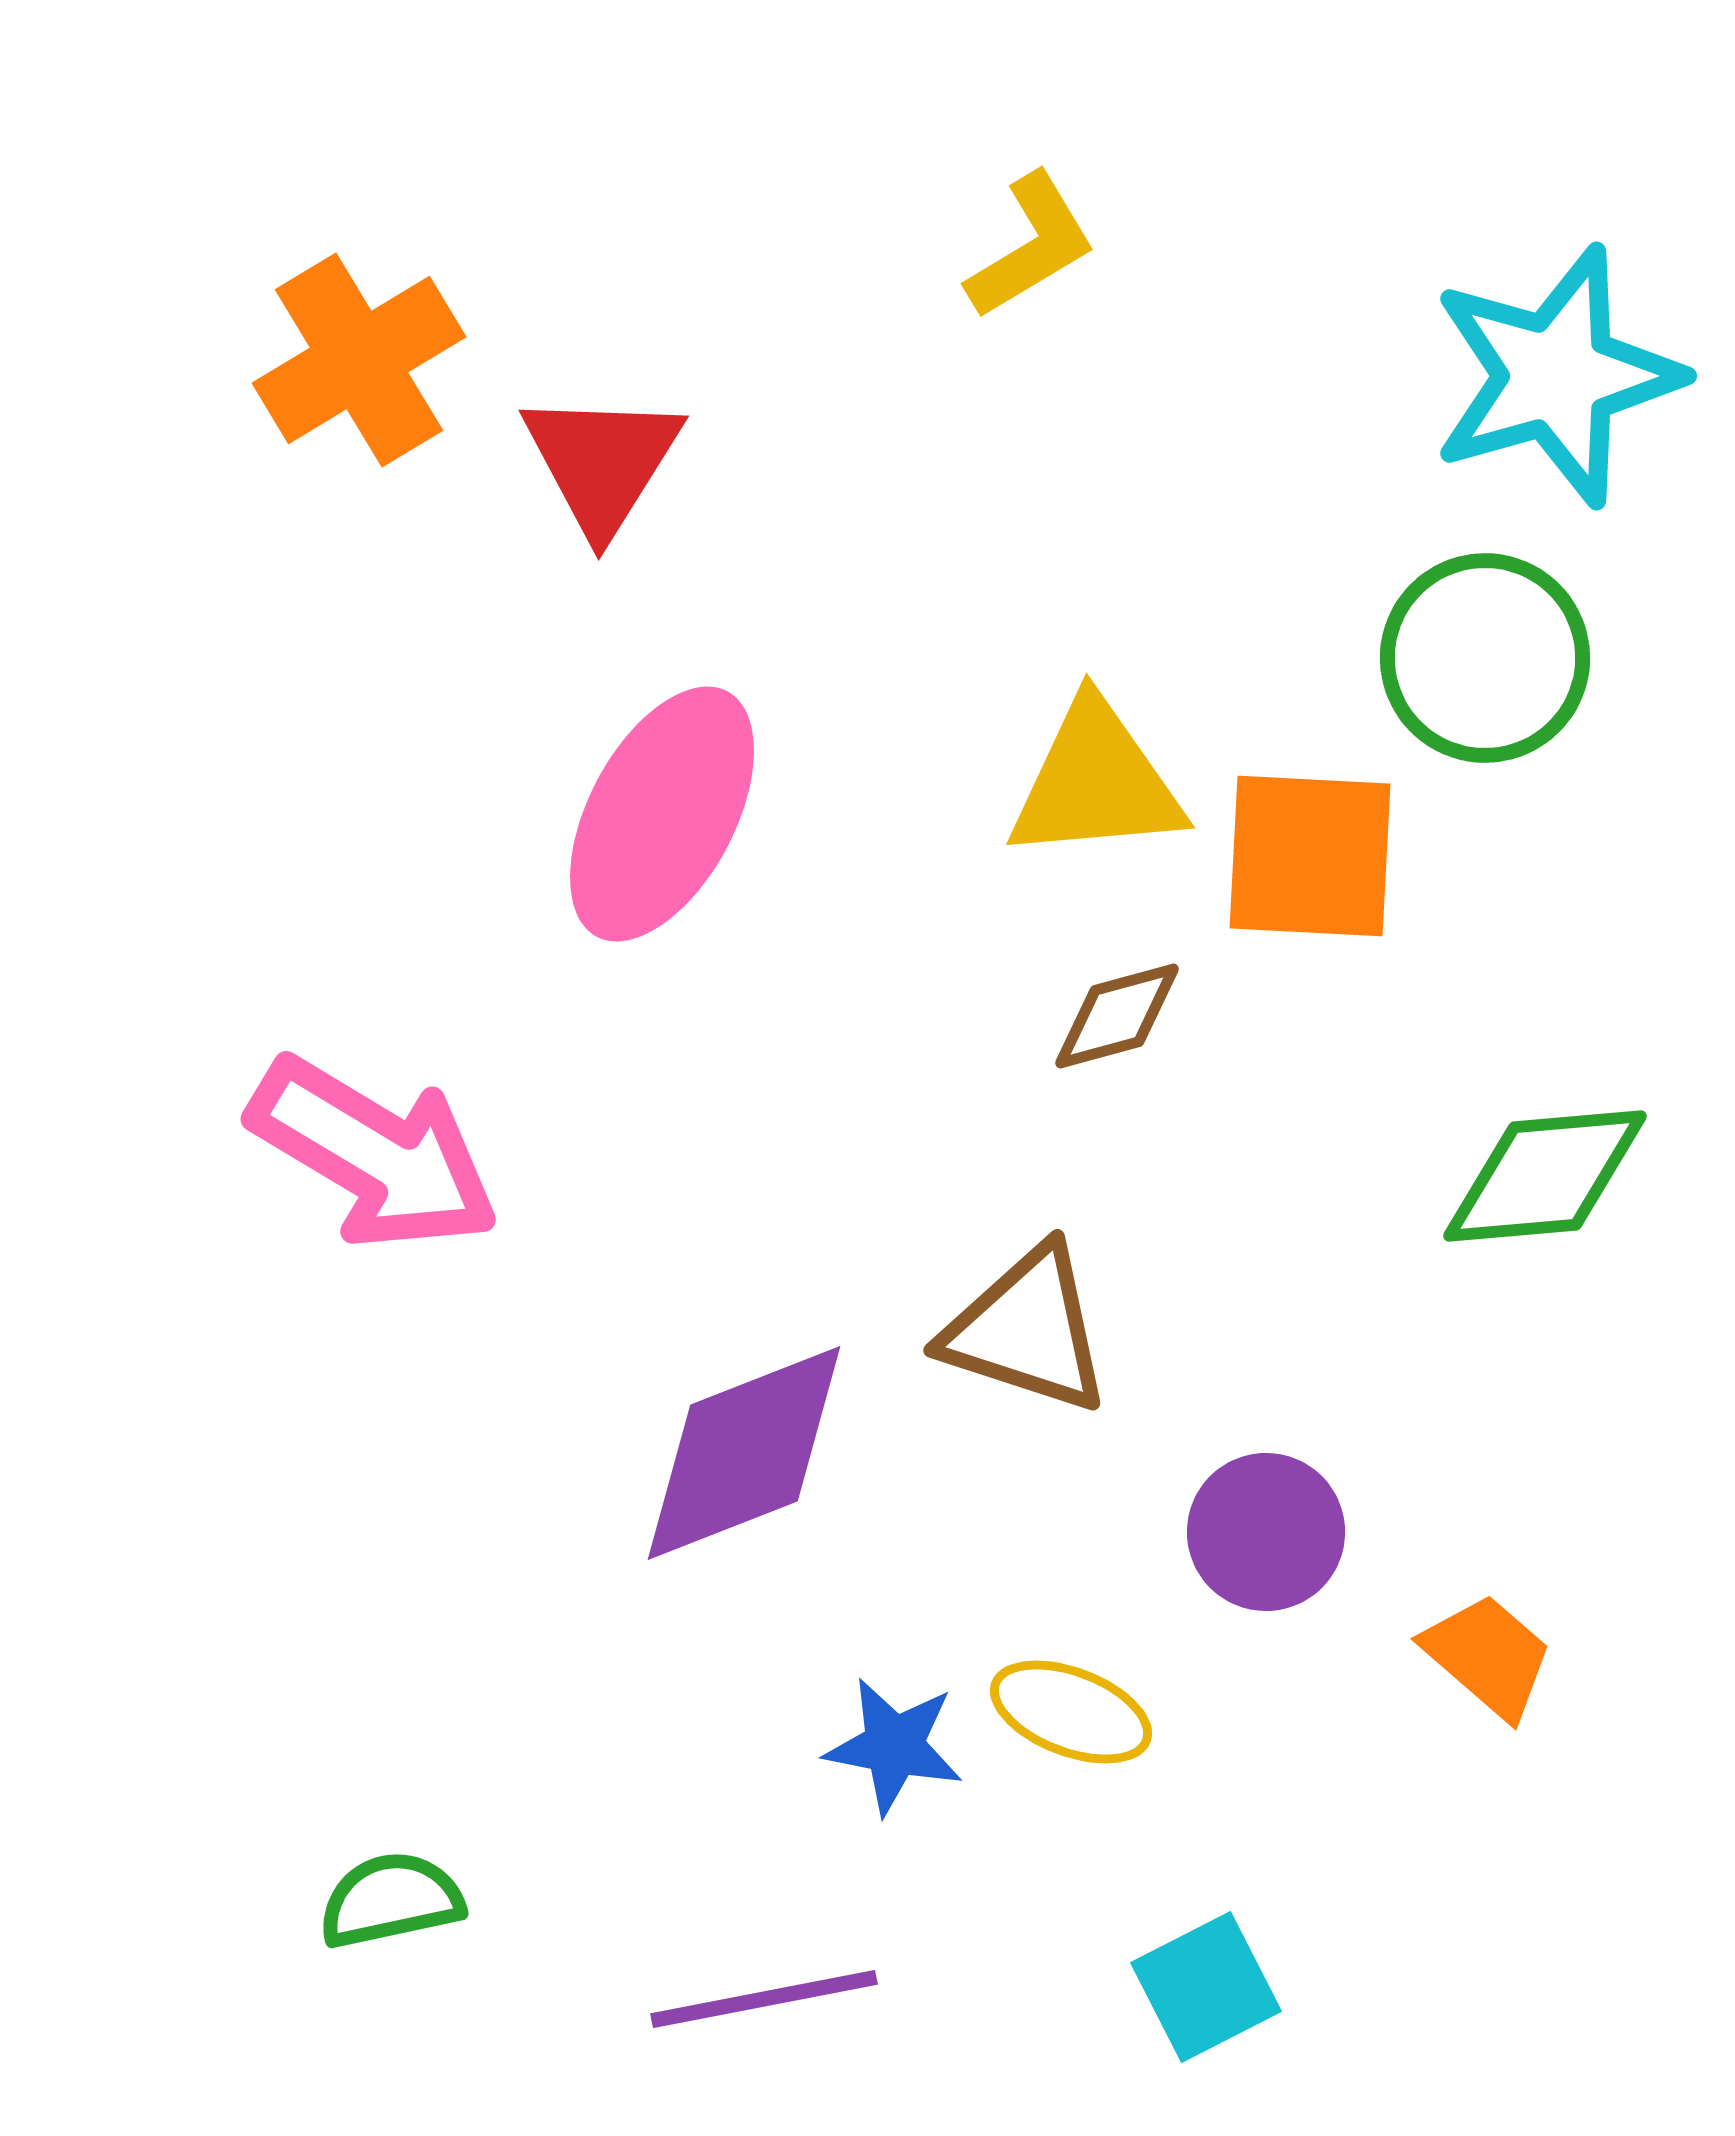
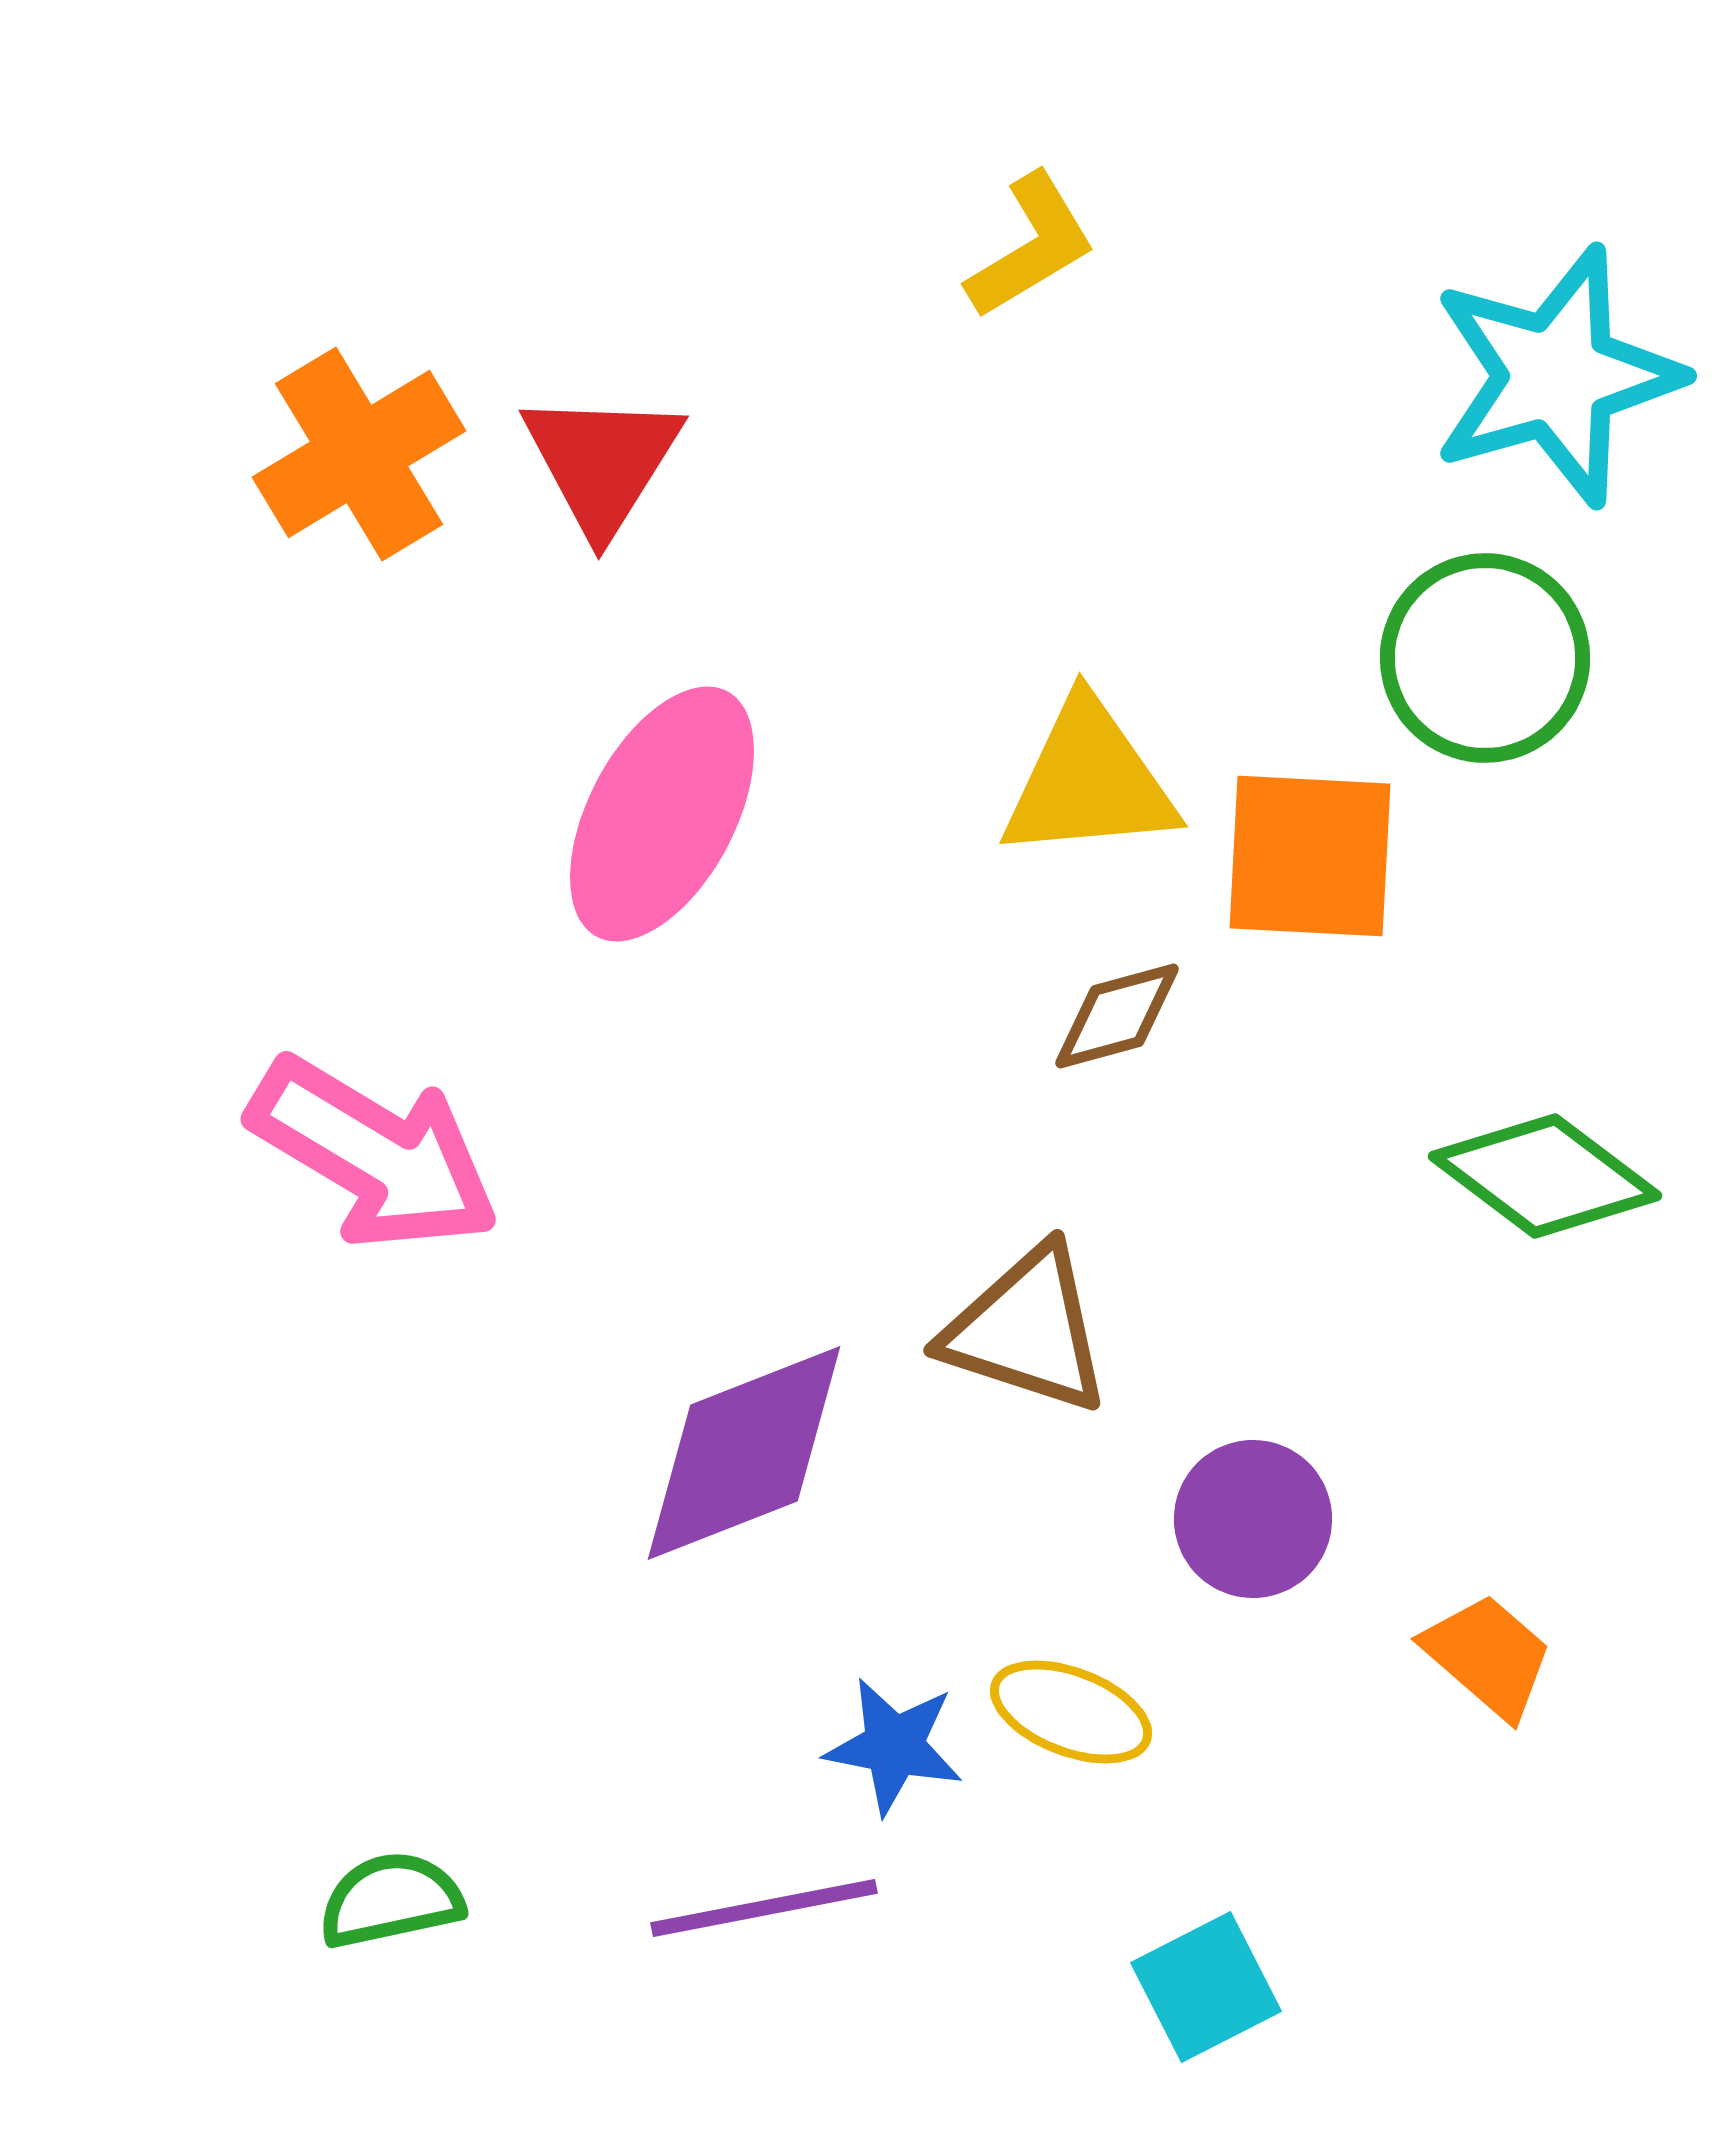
orange cross: moved 94 px down
yellow triangle: moved 7 px left, 1 px up
green diamond: rotated 42 degrees clockwise
purple circle: moved 13 px left, 13 px up
purple line: moved 91 px up
